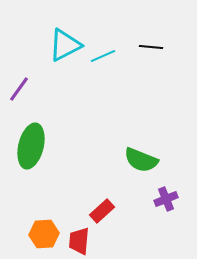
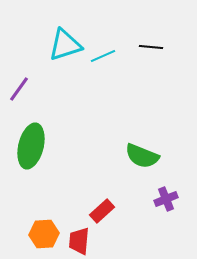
cyan triangle: rotated 9 degrees clockwise
green semicircle: moved 1 px right, 4 px up
